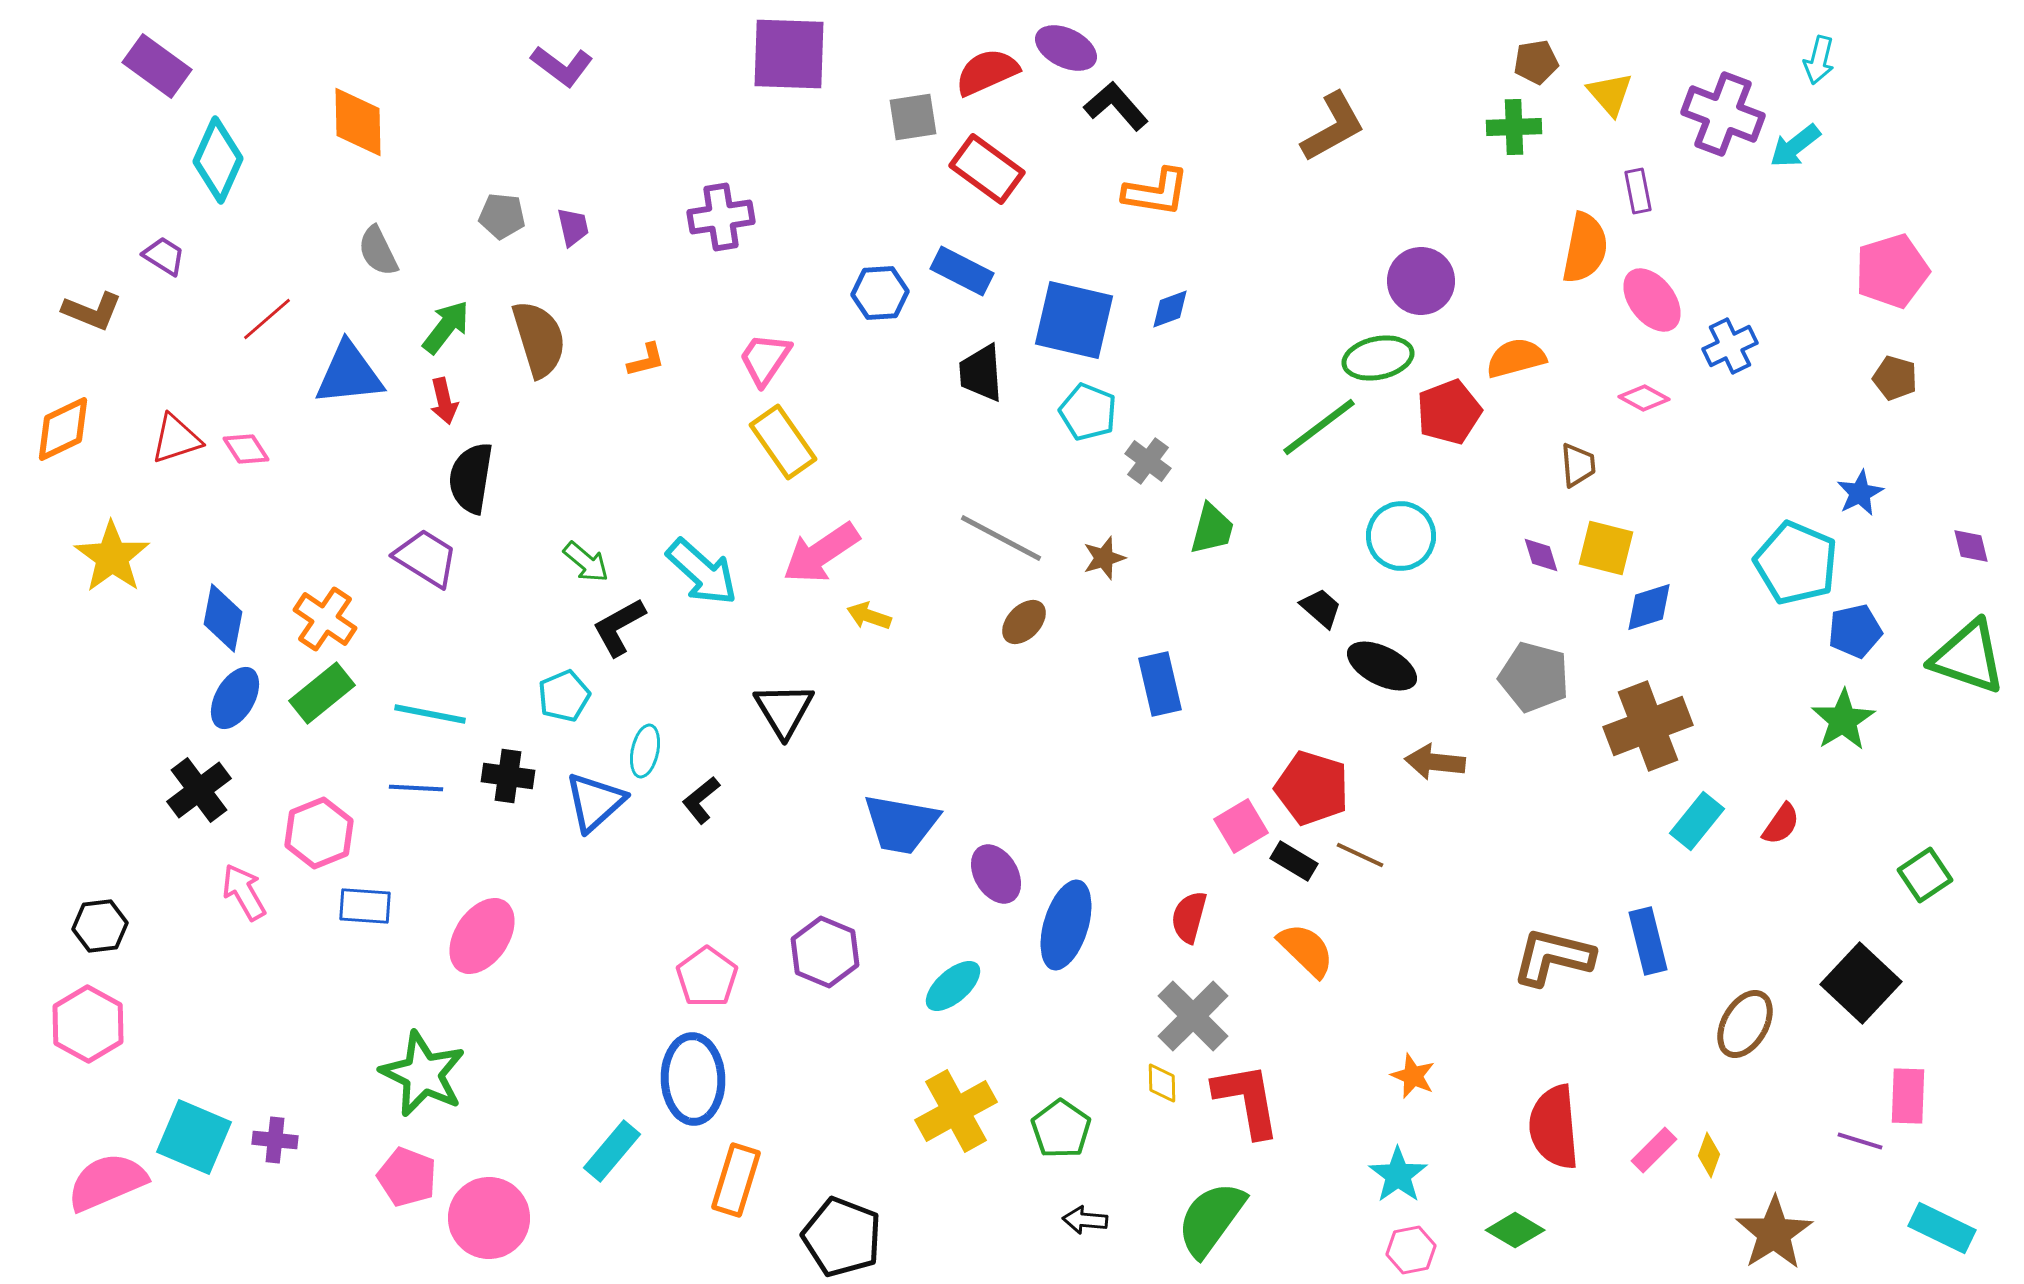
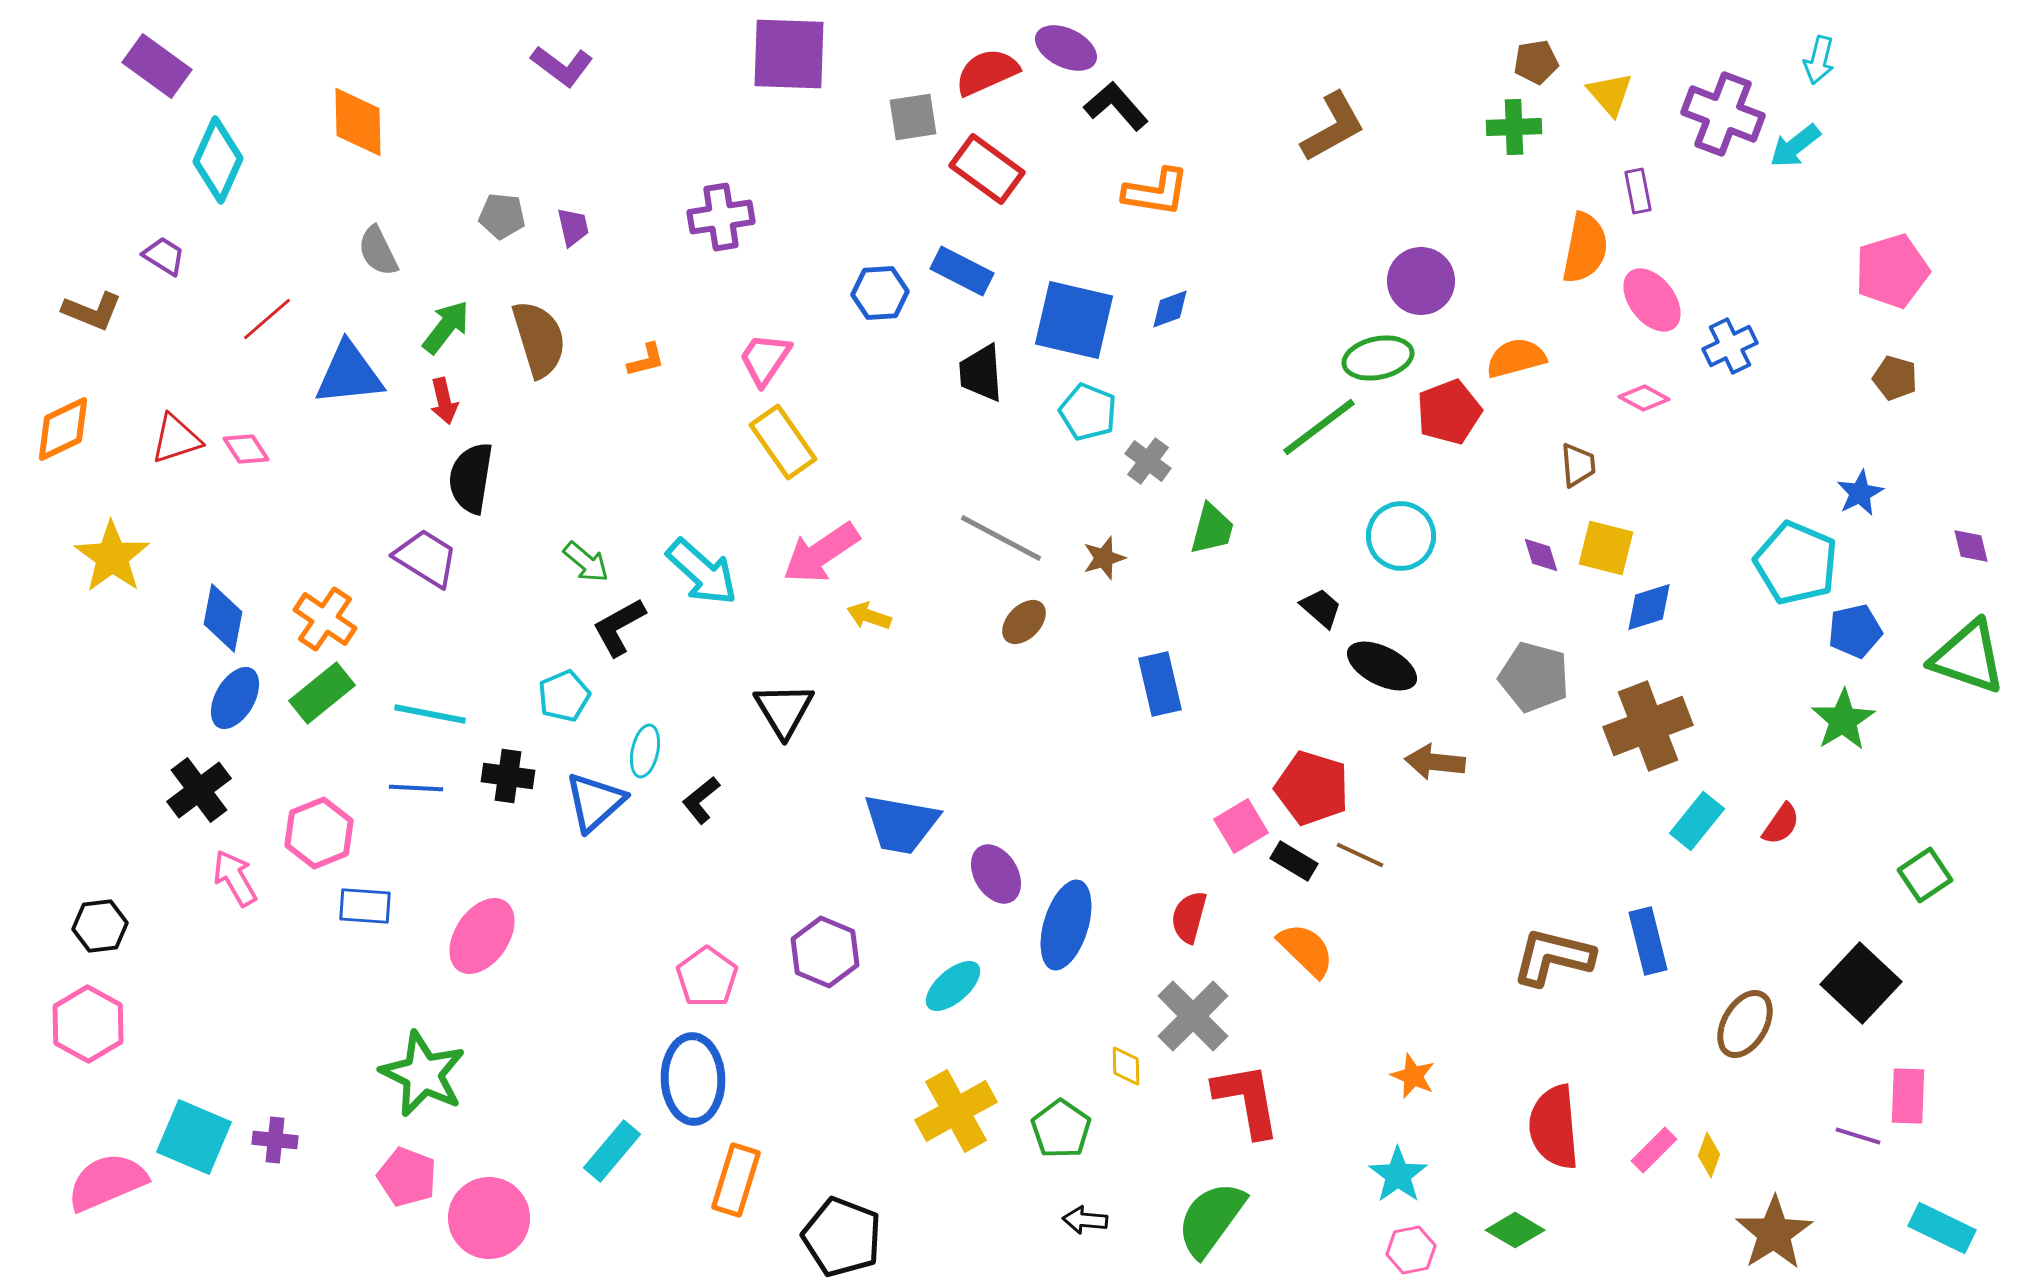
pink arrow at (244, 892): moved 9 px left, 14 px up
yellow diamond at (1162, 1083): moved 36 px left, 17 px up
purple line at (1860, 1141): moved 2 px left, 5 px up
